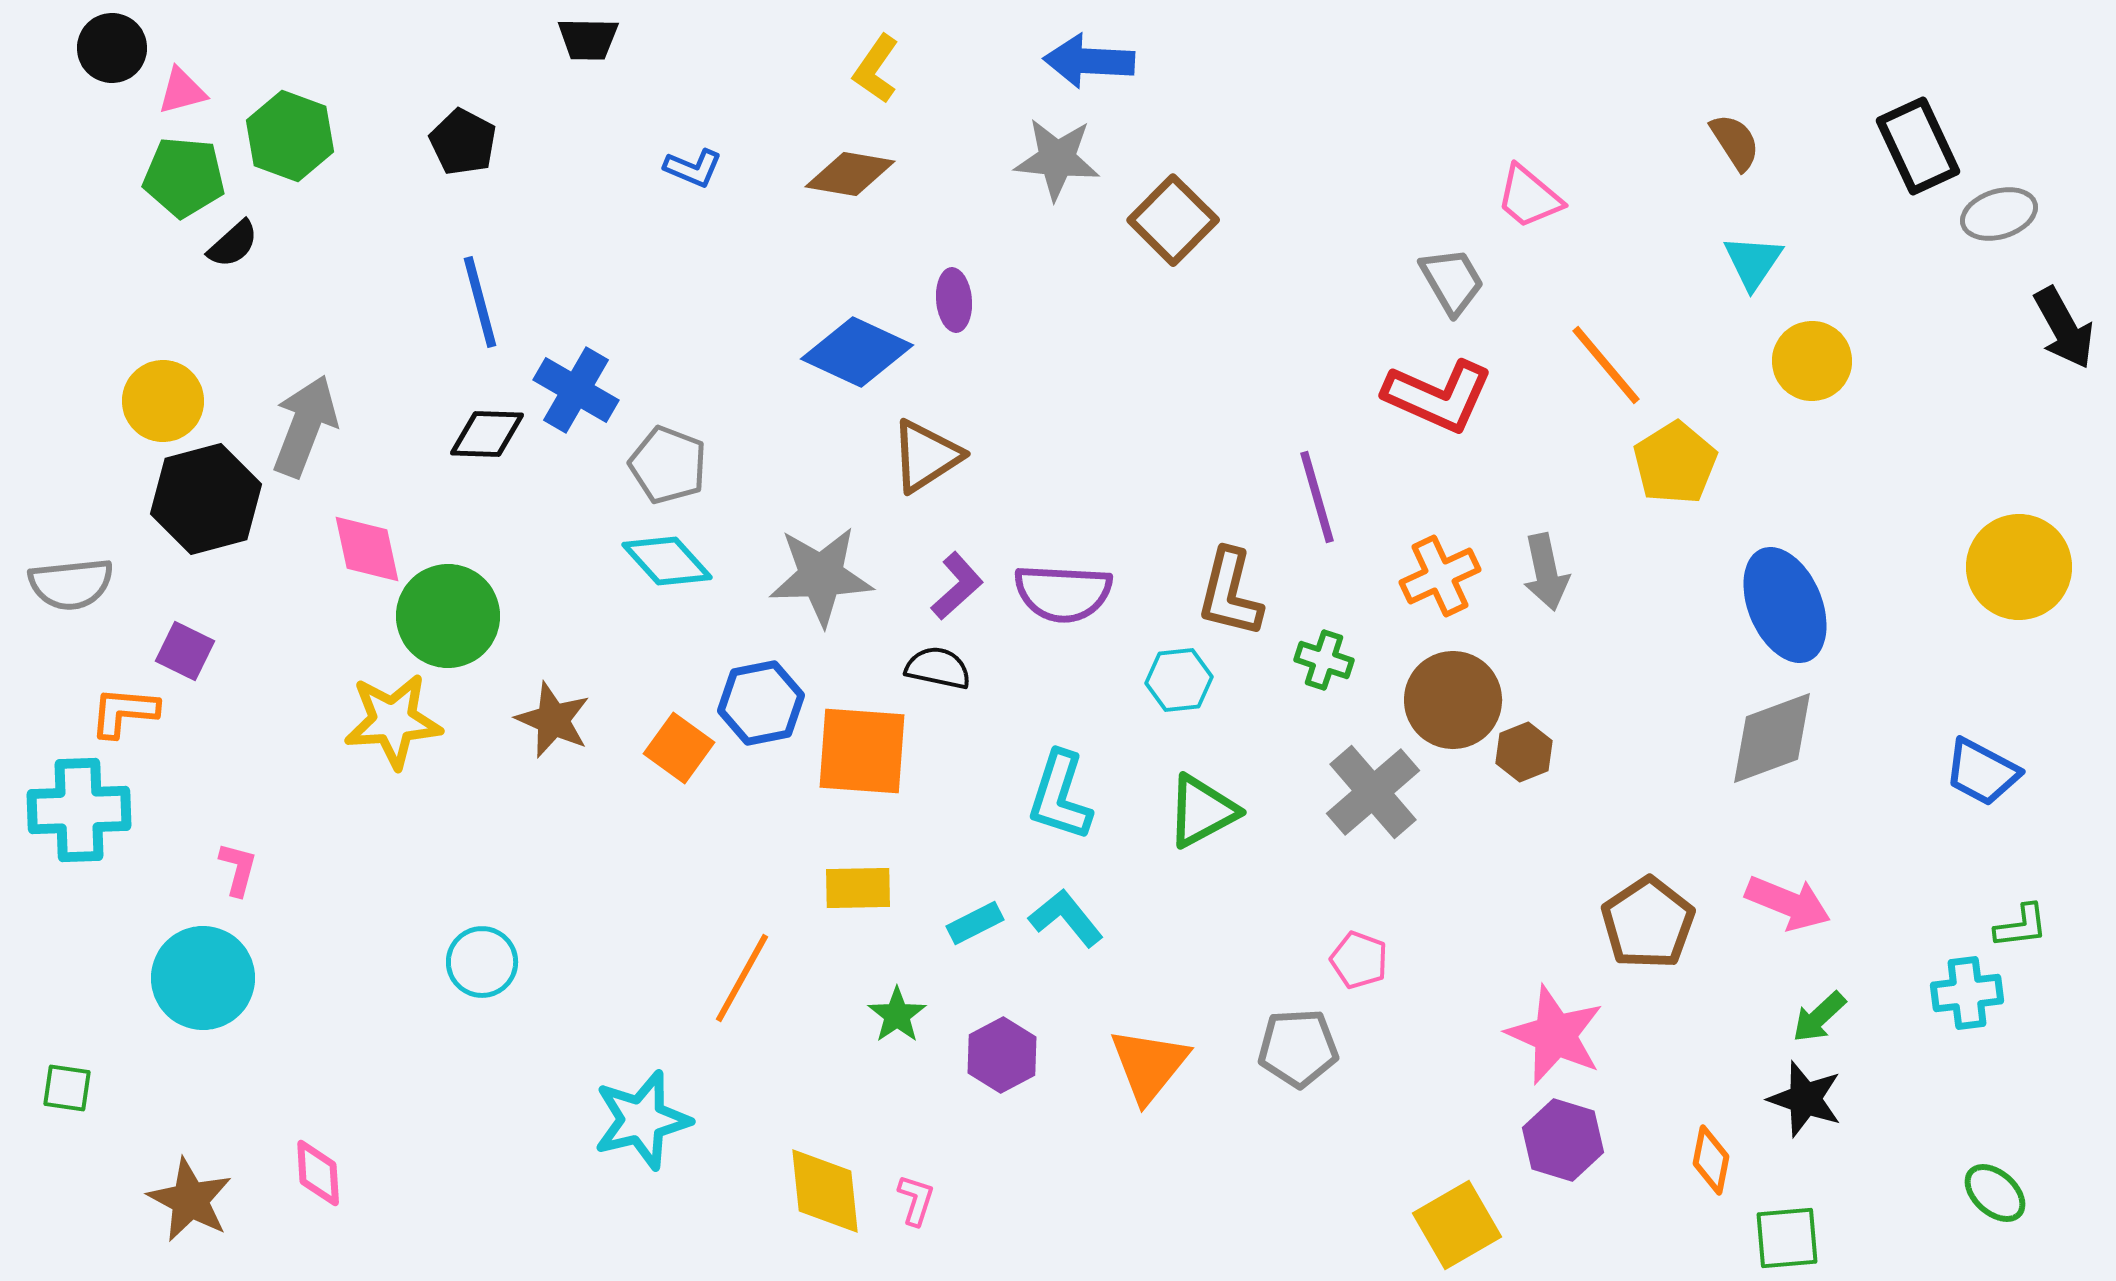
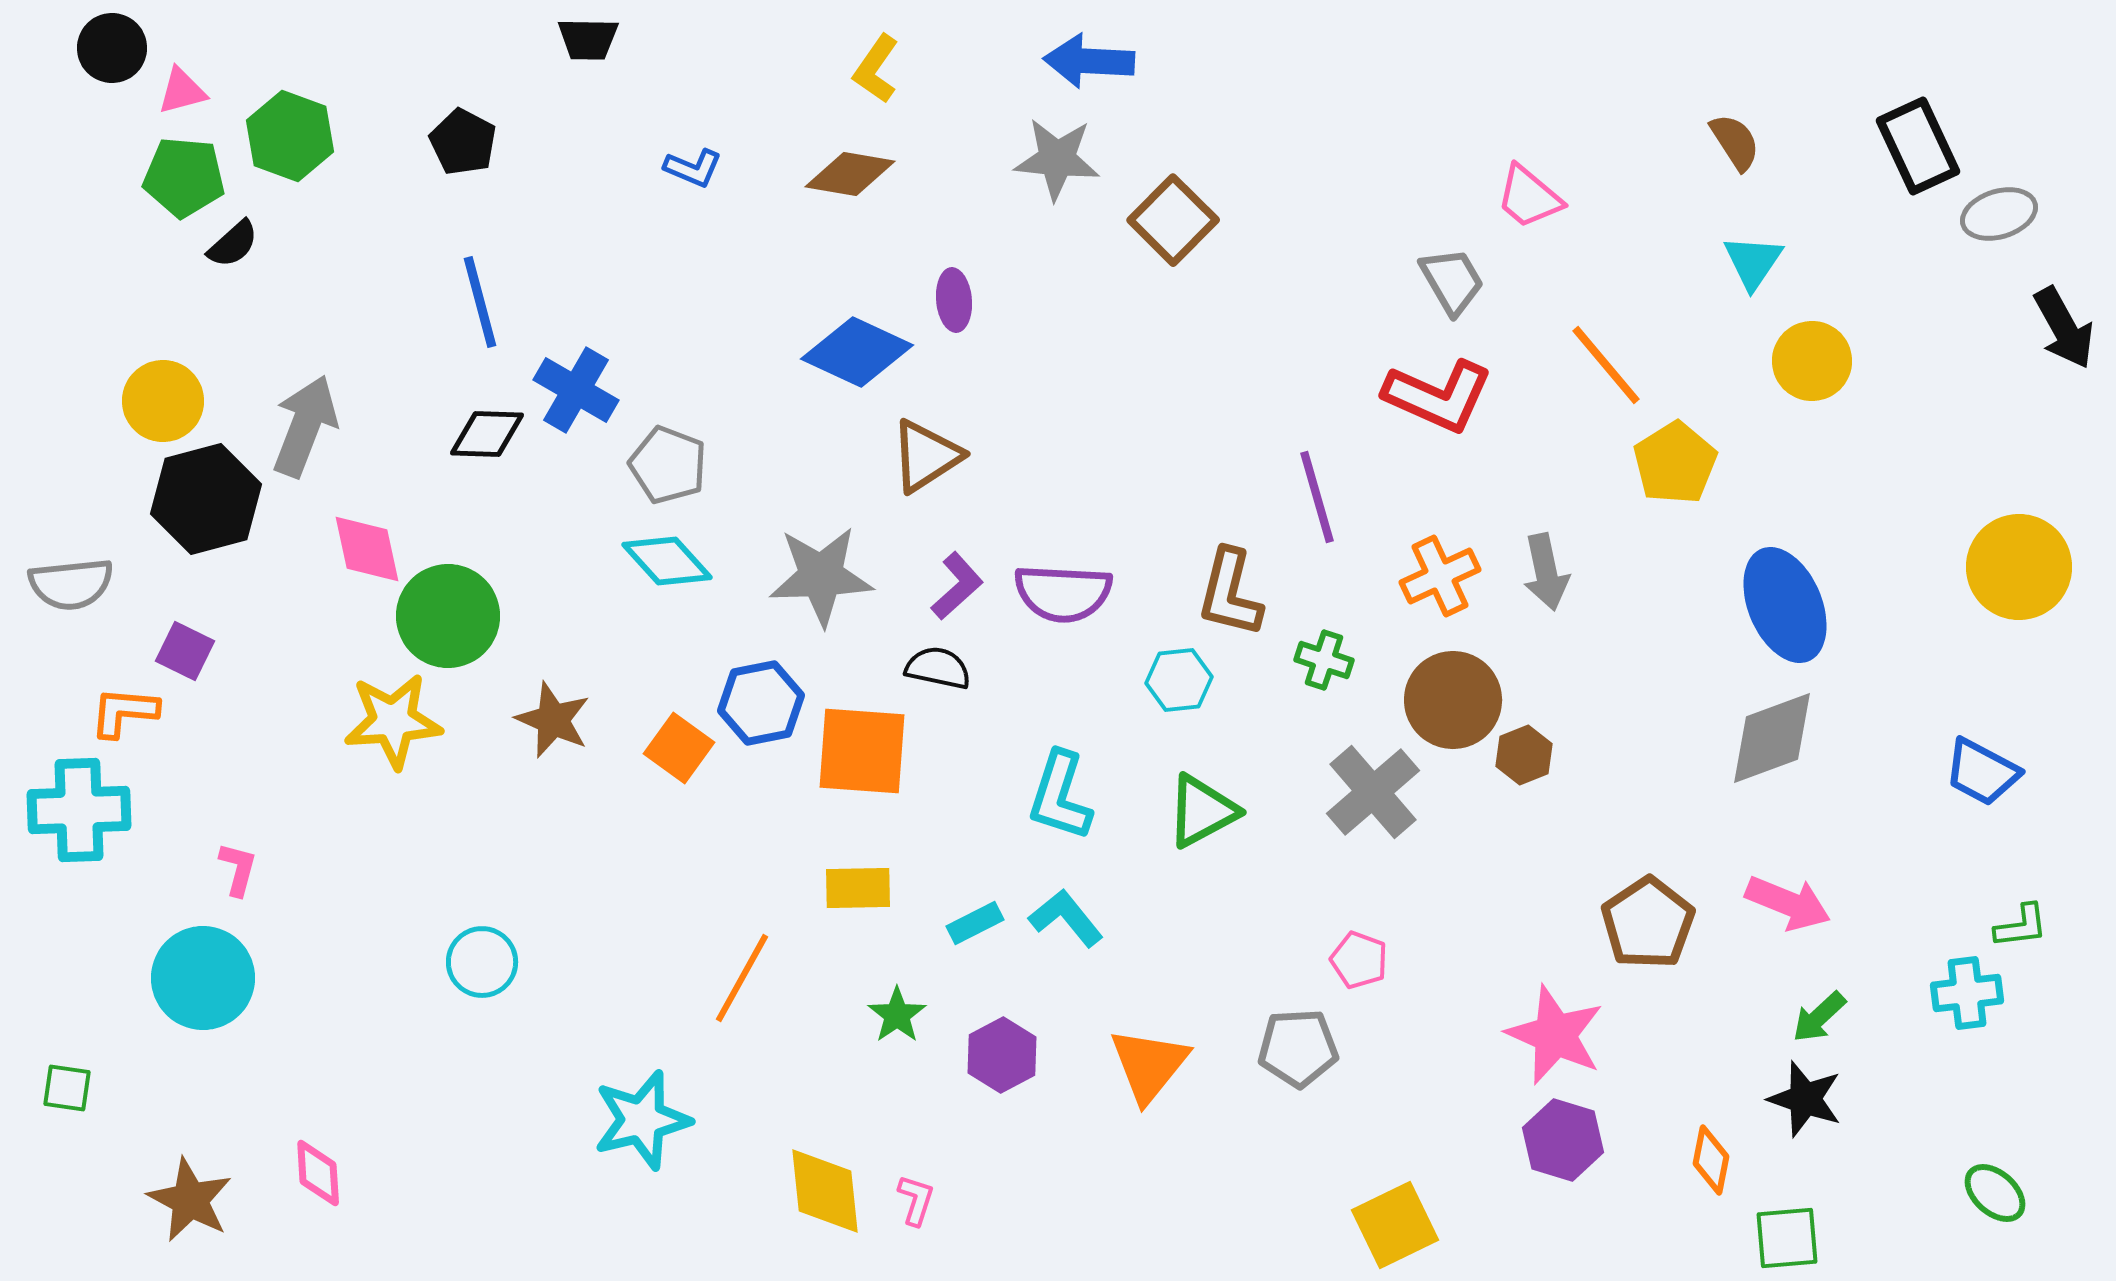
brown hexagon at (1524, 752): moved 3 px down
yellow square at (1457, 1225): moved 62 px left; rotated 4 degrees clockwise
